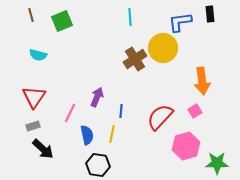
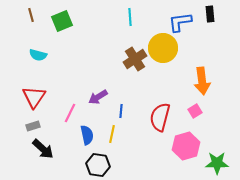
purple arrow: moved 1 px right; rotated 144 degrees counterclockwise
red semicircle: rotated 28 degrees counterclockwise
